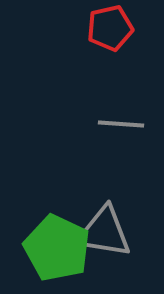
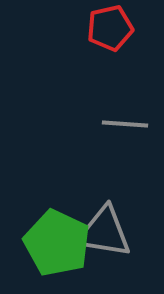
gray line: moved 4 px right
green pentagon: moved 5 px up
